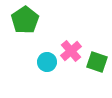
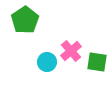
green square: rotated 10 degrees counterclockwise
